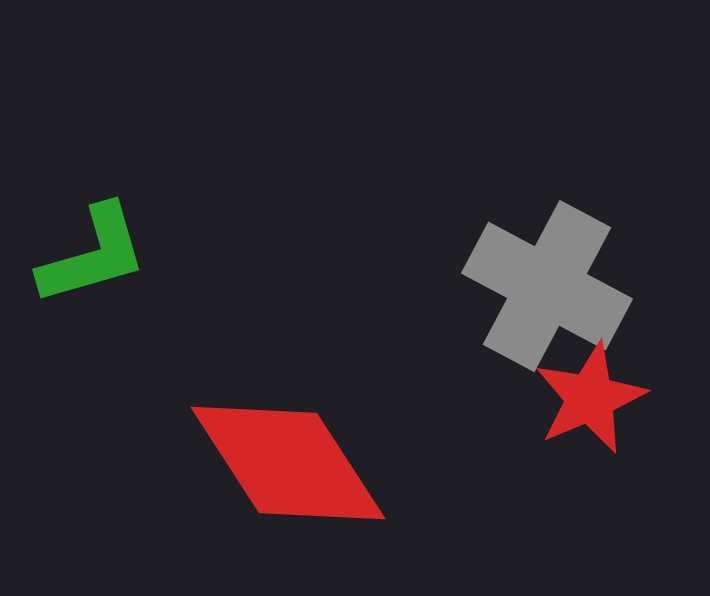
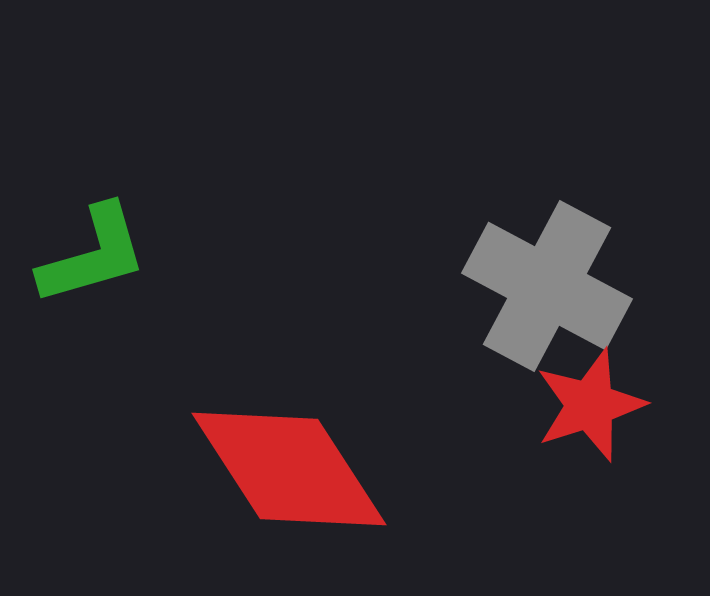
red star: moved 7 px down; rotated 5 degrees clockwise
red diamond: moved 1 px right, 6 px down
